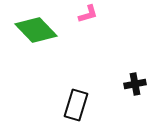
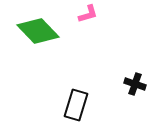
green diamond: moved 2 px right, 1 px down
black cross: rotated 30 degrees clockwise
